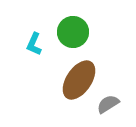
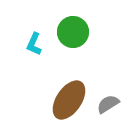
brown ellipse: moved 10 px left, 20 px down
